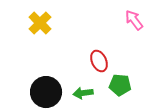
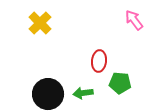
red ellipse: rotated 30 degrees clockwise
green pentagon: moved 2 px up
black circle: moved 2 px right, 2 px down
